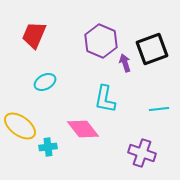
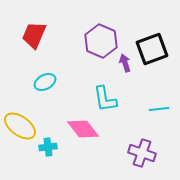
cyan L-shape: rotated 20 degrees counterclockwise
